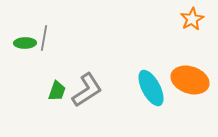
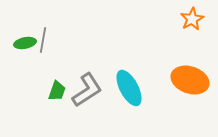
gray line: moved 1 px left, 2 px down
green ellipse: rotated 10 degrees counterclockwise
cyan ellipse: moved 22 px left
